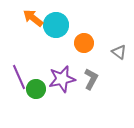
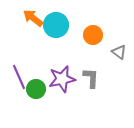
orange circle: moved 9 px right, 8 px up
gray L-shape: moved 1 px up; rotated 25 degrees counterclockwise
